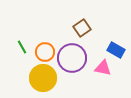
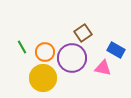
brown square: moved 1 px right, 5 px down
